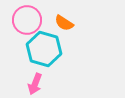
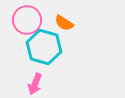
cyan hexagon: moved 2 px up
